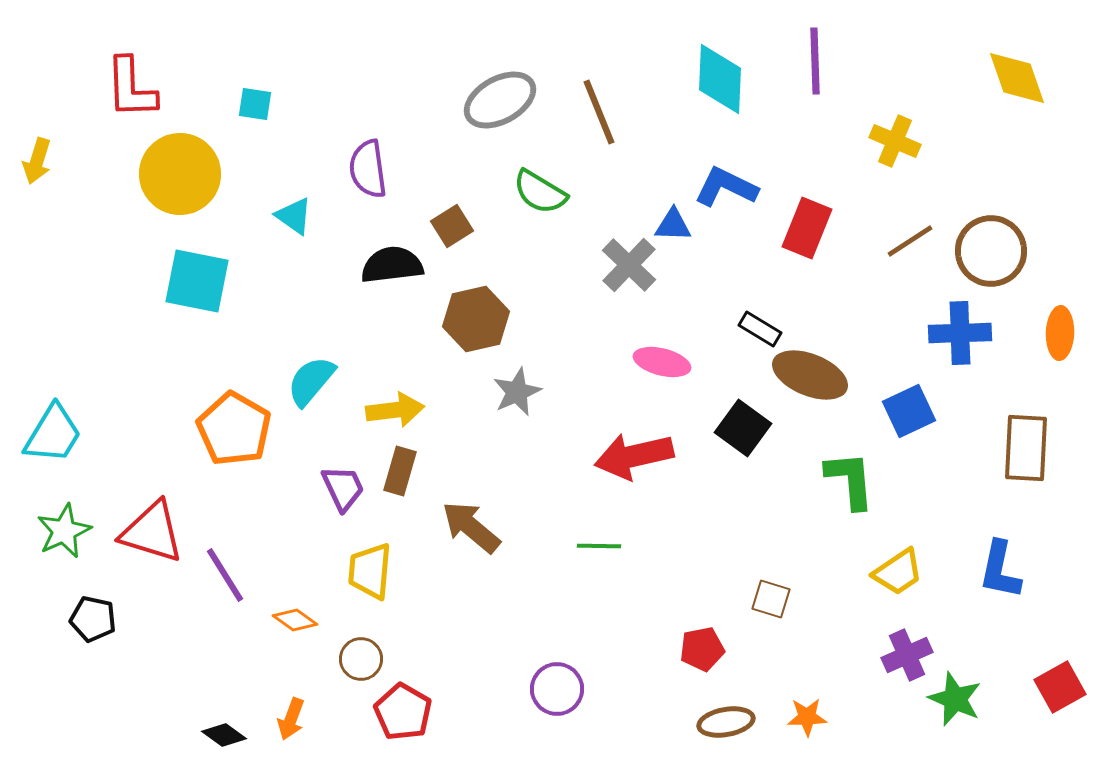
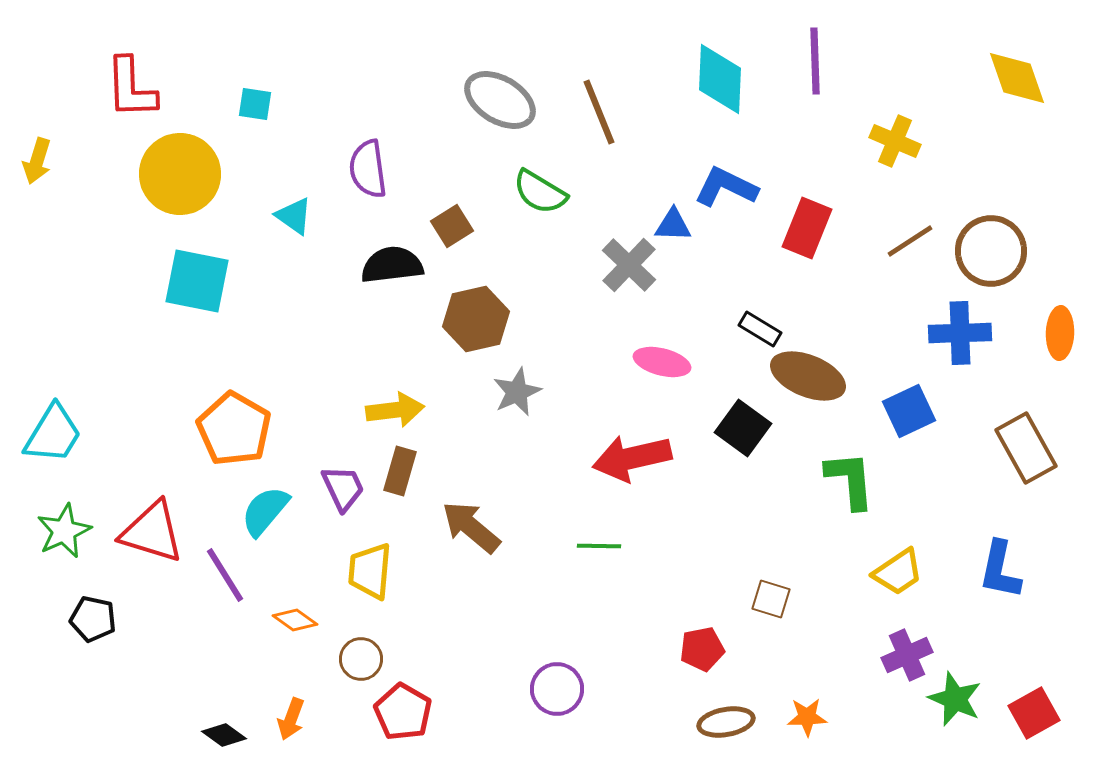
gray ellipse at (500, 100): rotated 60 degrees clockwise
brown ellipse at (810, 375): moved 2 px left, 1 px down
cyan semicircle at (311, 381): moved 46 px left, 130 px down
brown rectangle at (1026, 448): rotated 32 degrees counterclockwise
red arrow at (634, 456): moved 2 px left, 2 px down
red square at (1060, 687): moved 26 px left, 26 px down
